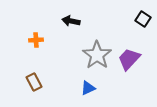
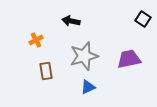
orange cross: rotated 24 degrees counterclockwise
gray star: moved 13 px left, 1 px down; rotated 20 degrees clockwise
purple trapezoid: rotated 35 degrees clockwise
brown rectangle: moved 12 px right, 11 px up; rotated 18 degrees clockwise
blue triangle: moved 1 px up
